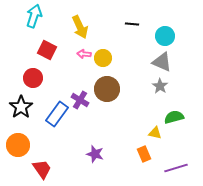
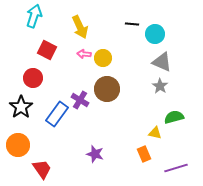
cyan circle: moved 10 px left, 2 px up
